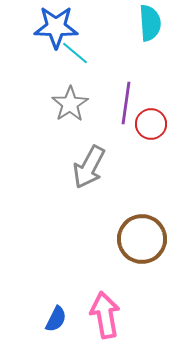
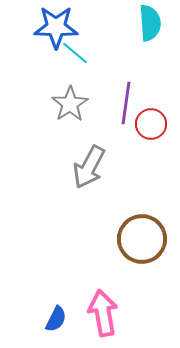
pink arrow: moved 2 px left, 2 px up
